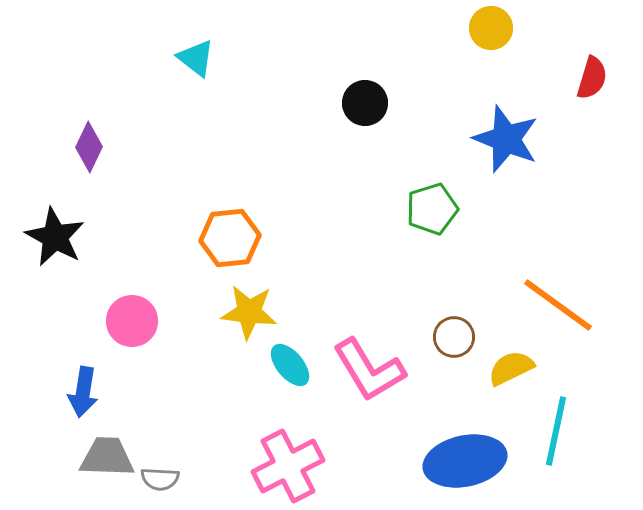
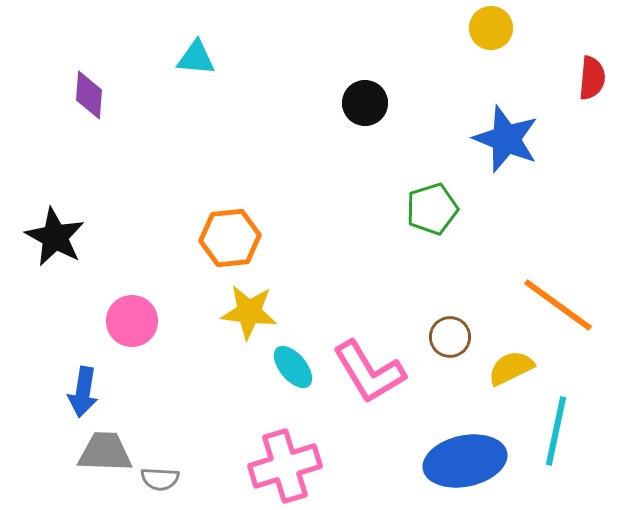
cyan triangle: rotated 33 degrees counterclockwise
red semicircle: rotated 12 degrees counterclockwise
purple diamond: moved 52 px up; rotated 21 degrees counterclockwise
brown circle: moved 4 px left
cyan ellipse: moved 3 px right, 2 px down
pink L-shape: moved 2 px down
gray trapezoid: moved 2 px left, 5 px up
pink cross: moved 3 px left; rotated 10 degrees clockwise
